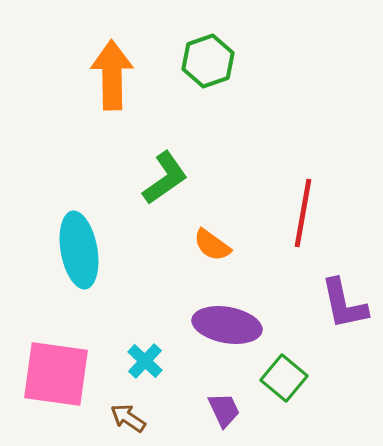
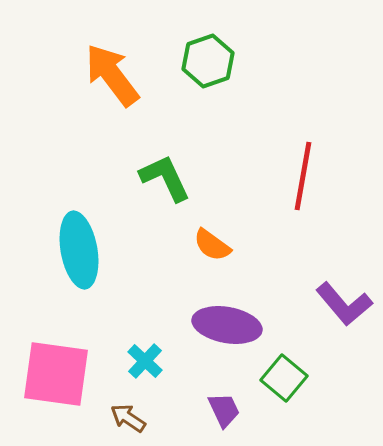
orange arrow: rotated 36 degrees counterclockwise
green L-shape: rotated 80 degrees counterclockwise
red line: moved 37 px up
purple L-shape: rotated 28 degrees counterclockwise
